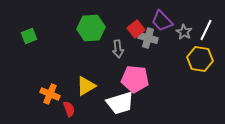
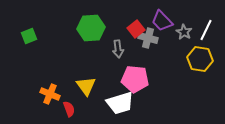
yellow triangle: rotated 35 degrees counterclockwise
